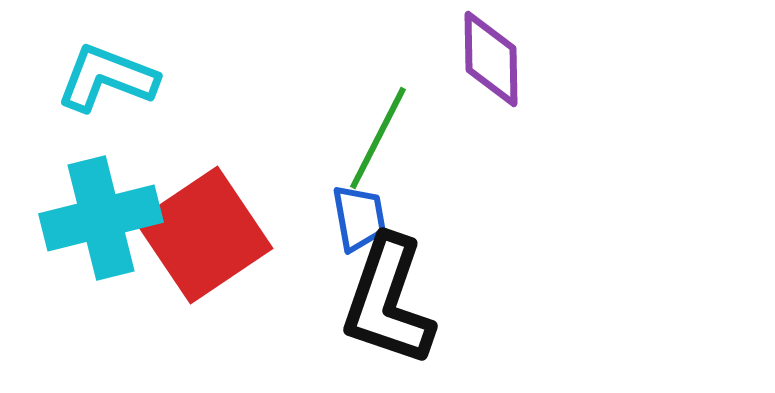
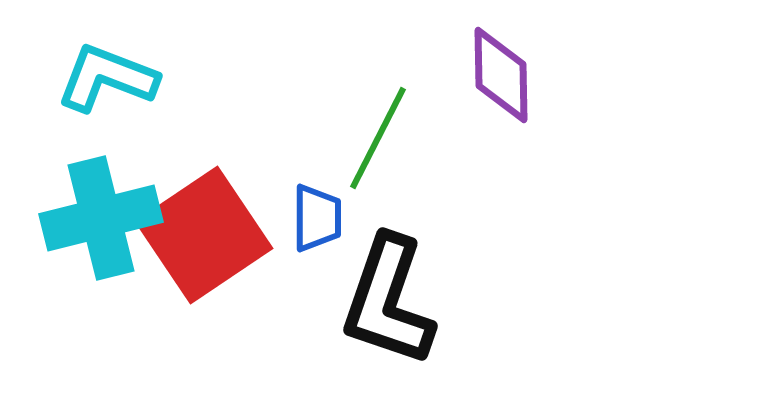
purple diamond: moved 10 px right, 16 px down
blue trapezoid: moved 42 px left; rotated 10 degrees clockwise
